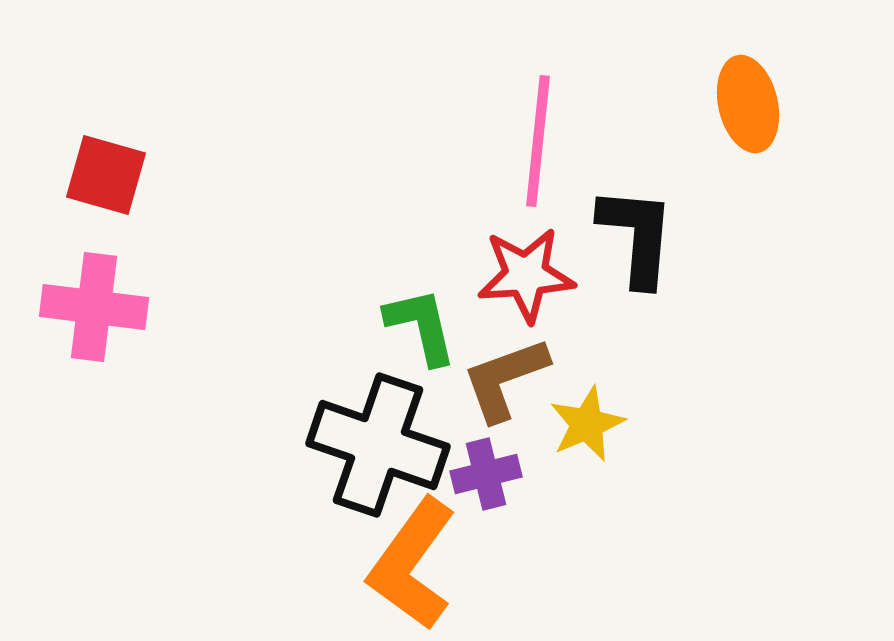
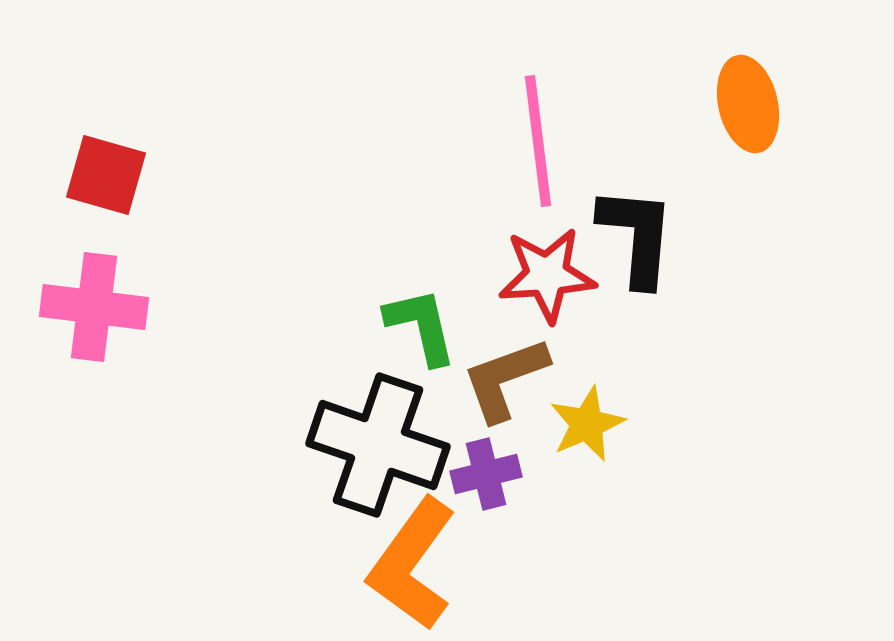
pink line: rotated 13 degrees counterclockwise
red star: moved 21 px right
